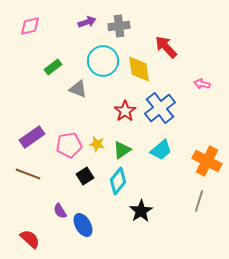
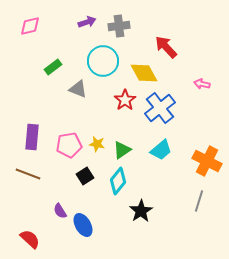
yellow diamond: moved 5 px right, 4 px down; rotated 20 degrees counterclockwise
red star: moved 11 px up
purple rectangle: rotated 50 degrees counterclockwise
